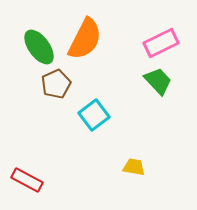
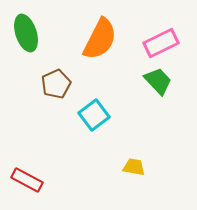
orange semicircle: moved 15 px right
green ellipse: moved 13 px left, 14 px up; rotated 18 degrees clockwise
